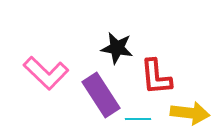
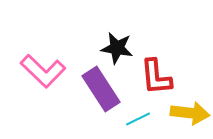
pink L-shape: moved 3 px left, 2 px up
purple rectangle: moved 6 px up
cyan line: rotated 25 degrees counterclockwise
